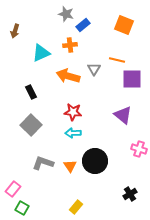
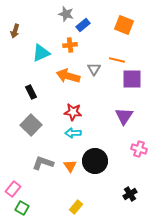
purple triangle: moved 1 px right, 1 px down; rotated 24 degrees clockwise
